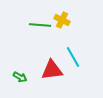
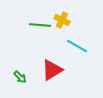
cyan line: moved 4 px right, 11 px up; rotated 30 degrees counterclockwise
red triangle: rotated 25 degrees counterclockwise
green arrow: rotated 16 degrees clockwise
